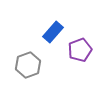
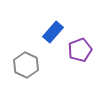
gray hexagon: moved 2 px left; rotated 15 degrees counterclockwise
